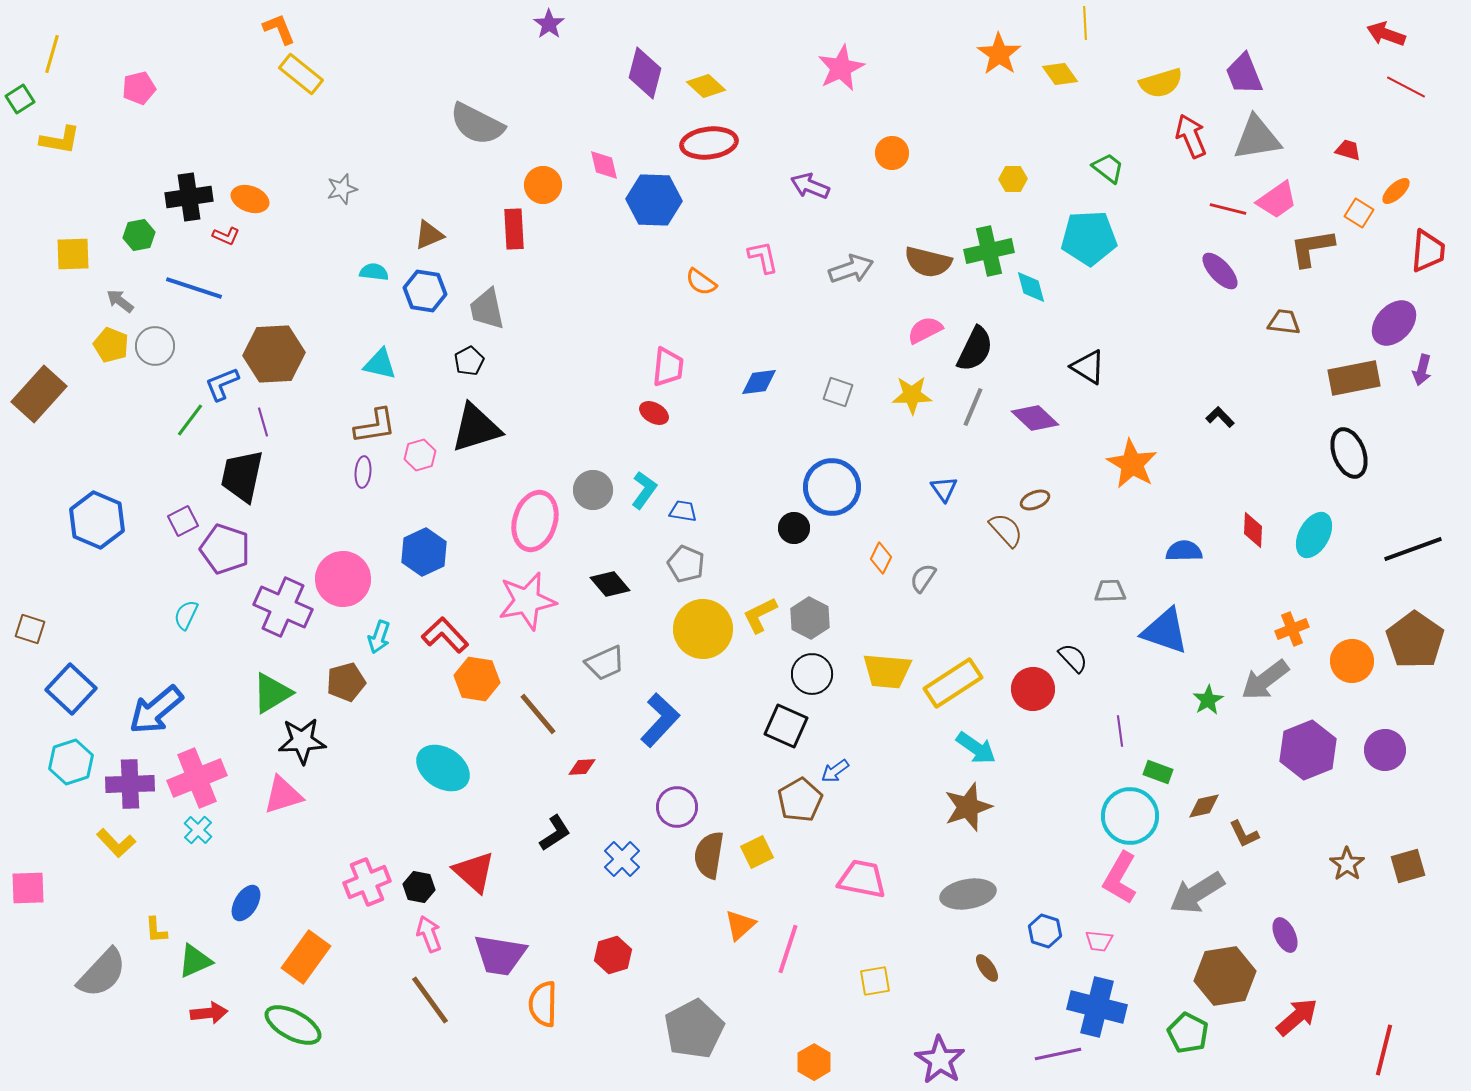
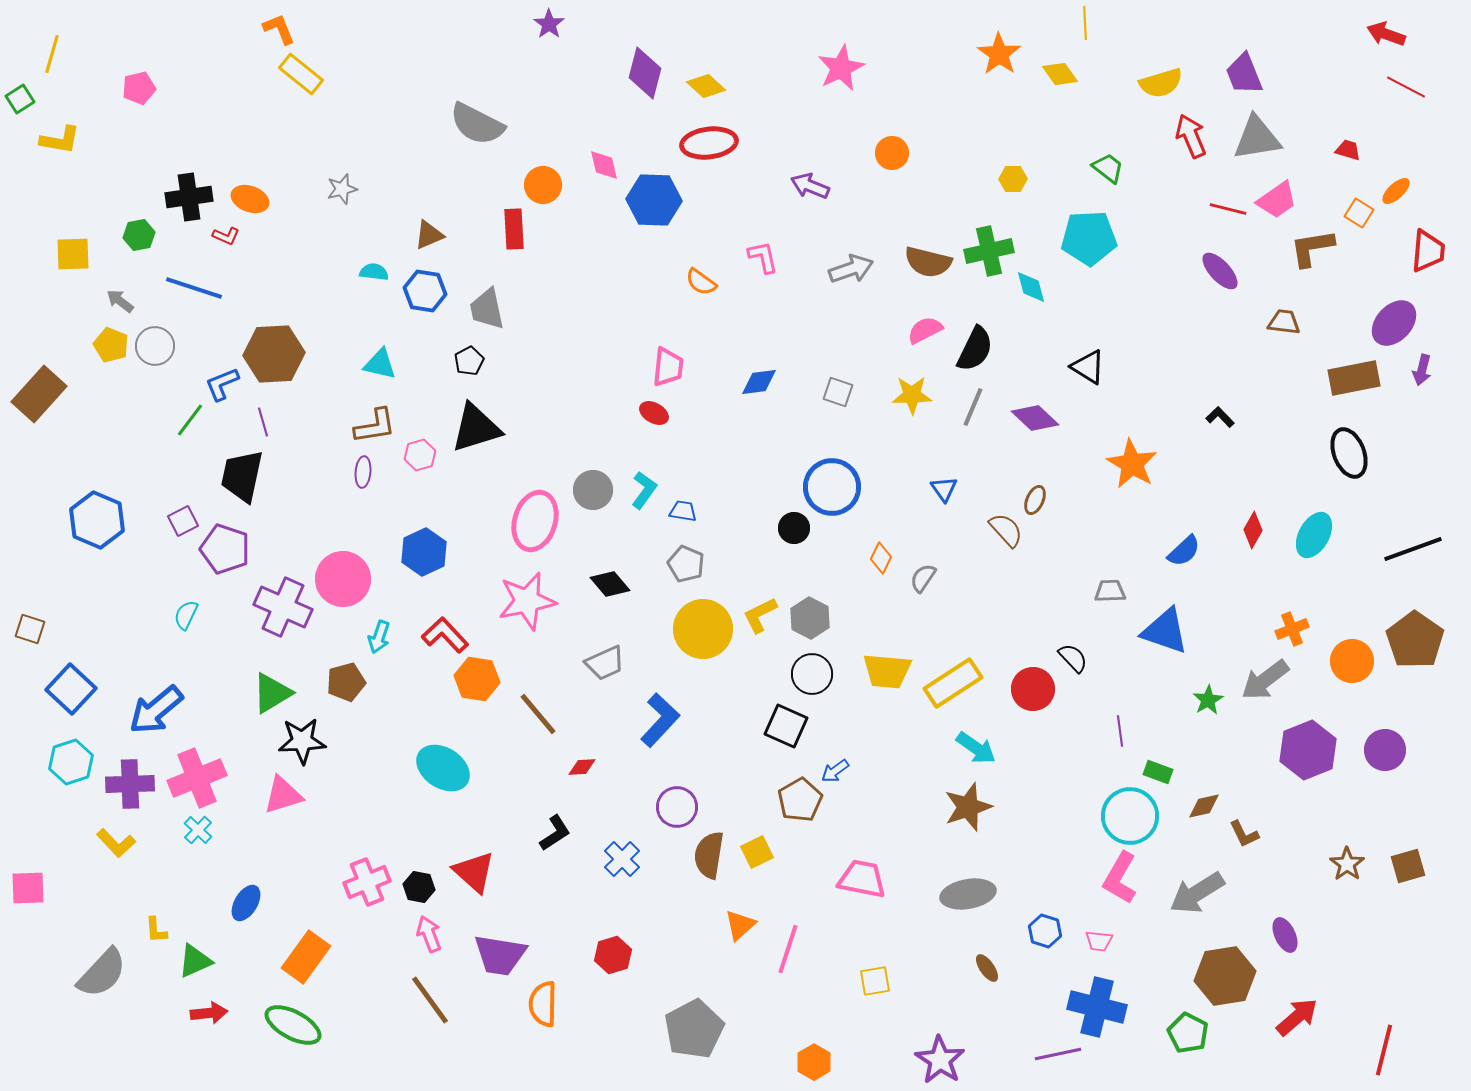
brown ellipse at (1035, 500): rotated 44 degrees counterclockwise
red diamond at (1253, 530): rotated 27 degrees clockwise
blue semicircle at (1184, 551): rotated 138 degrees clockwise
